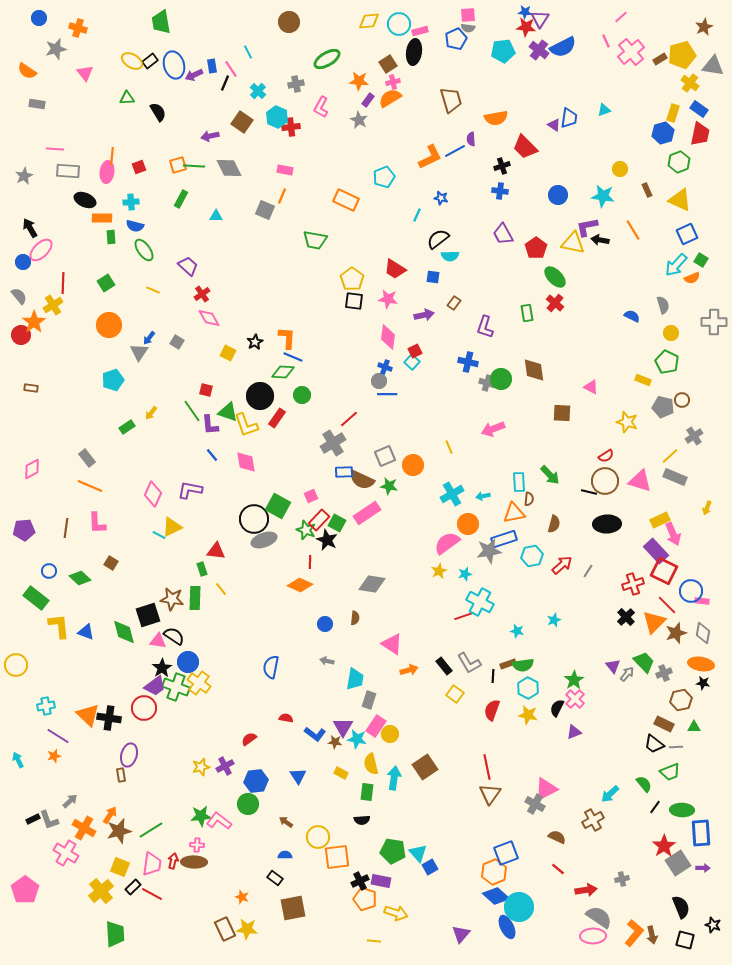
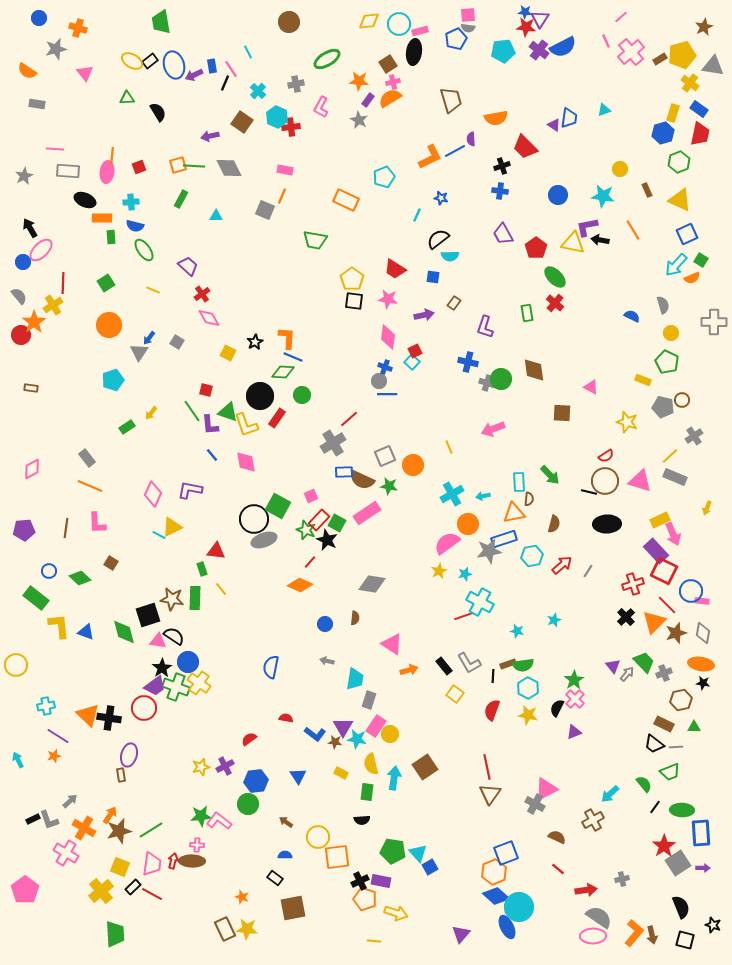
red line at (310, 562): rotated 40 degrees clockwise
brown ellipse at (194, 862): moved 2 px left, 1 px up
